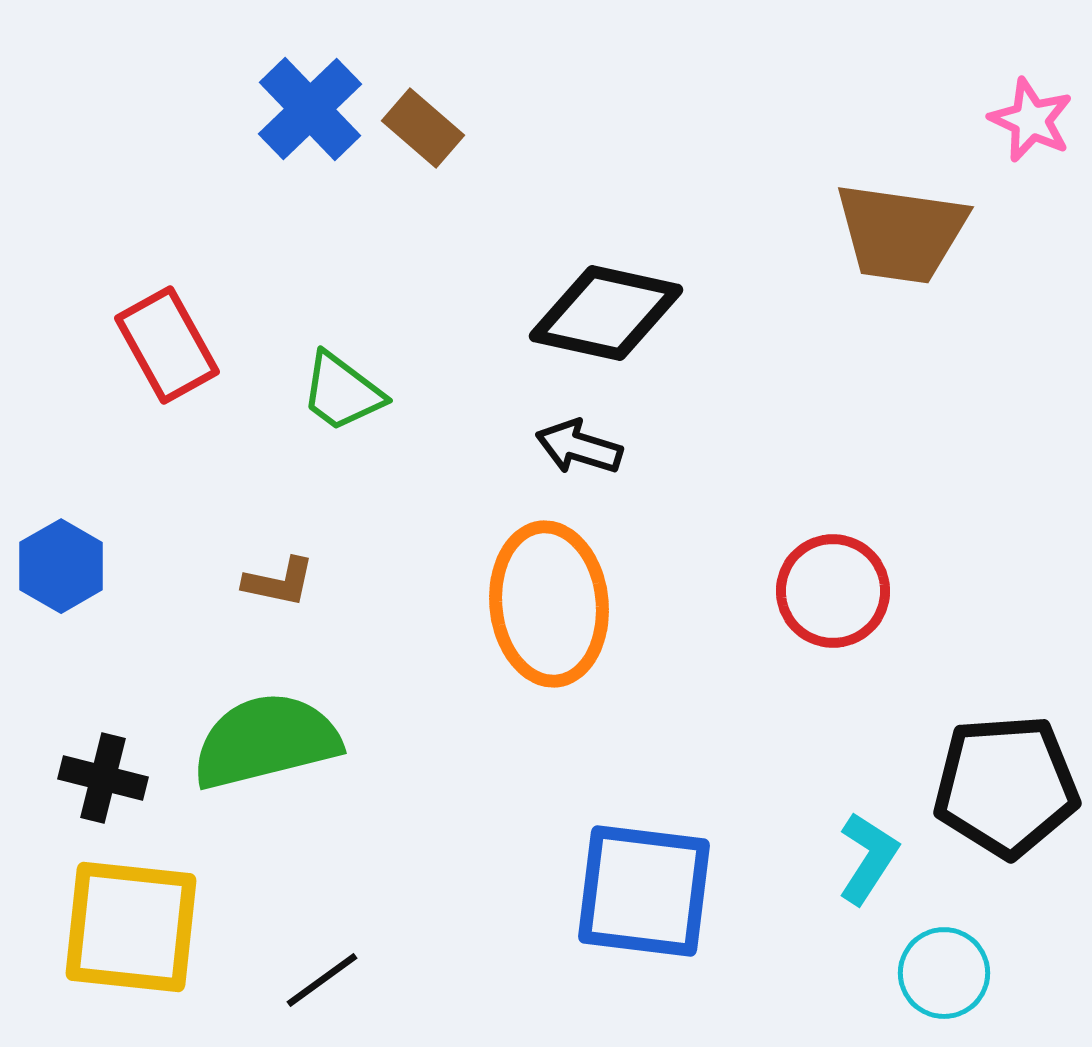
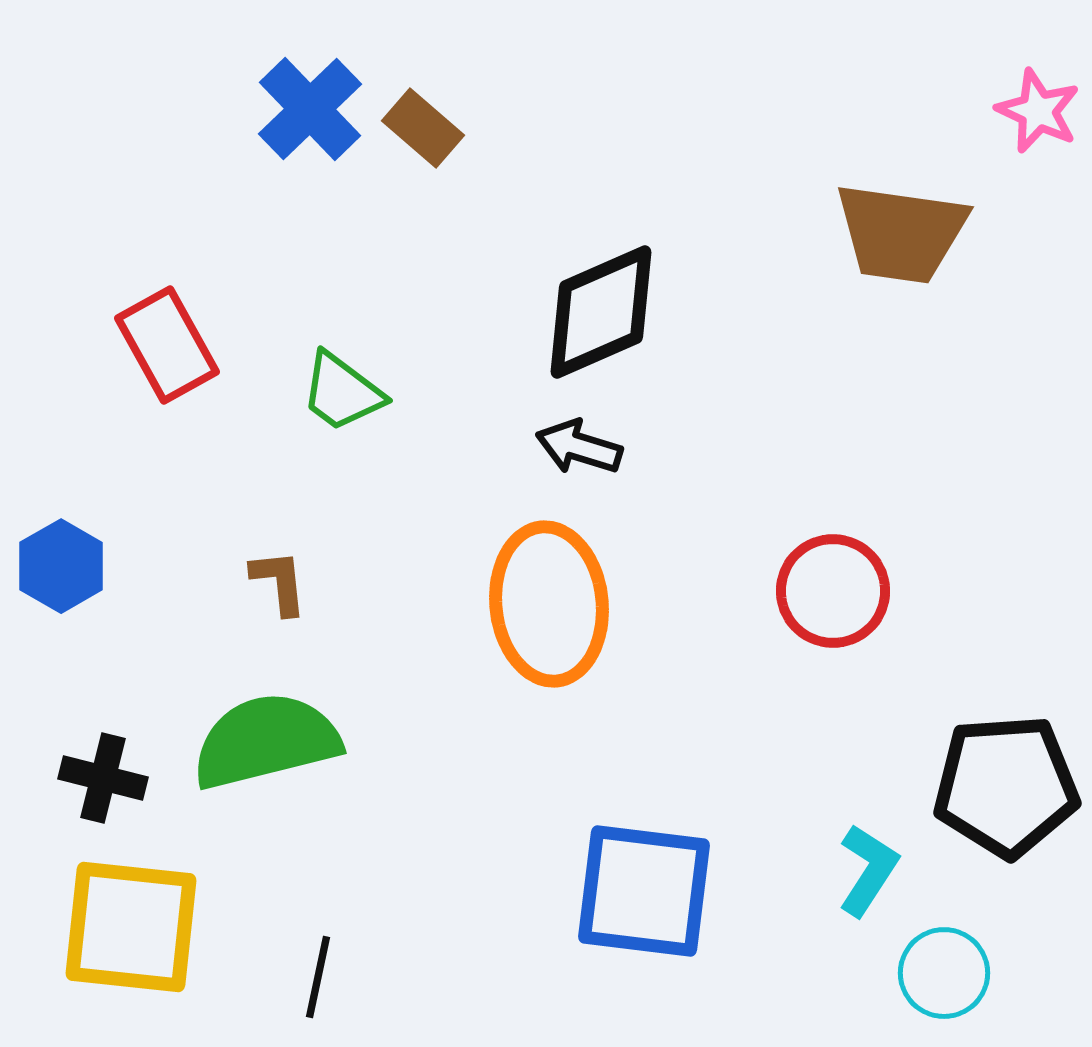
pink star: moved 7 px right, 9 px up
black diamond: moved 5 px left, 1 px up; rotated 36 degrees counterclockwise
brown L-shape: rotated 108 degrees counterclockwise
cyan L-shape: moved 12 px down
black line: moved 4 px left, 3 px up; rotated 42 degrees counterclockwise
